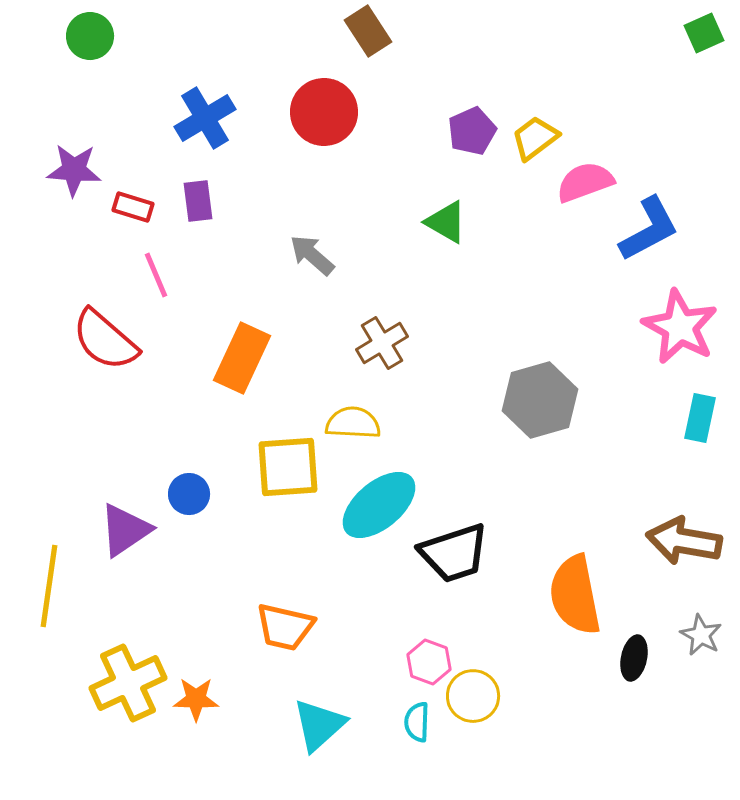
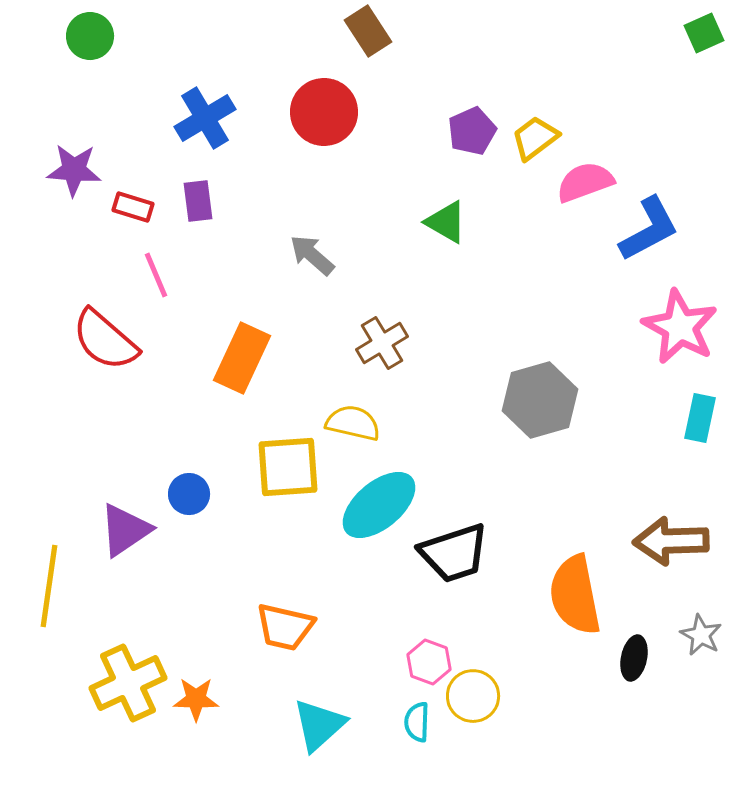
yellow semicircle: rotated 10 degrees clockwise
brown arrow: moved 13 px left; rotated 12 degrees counterclockwise
